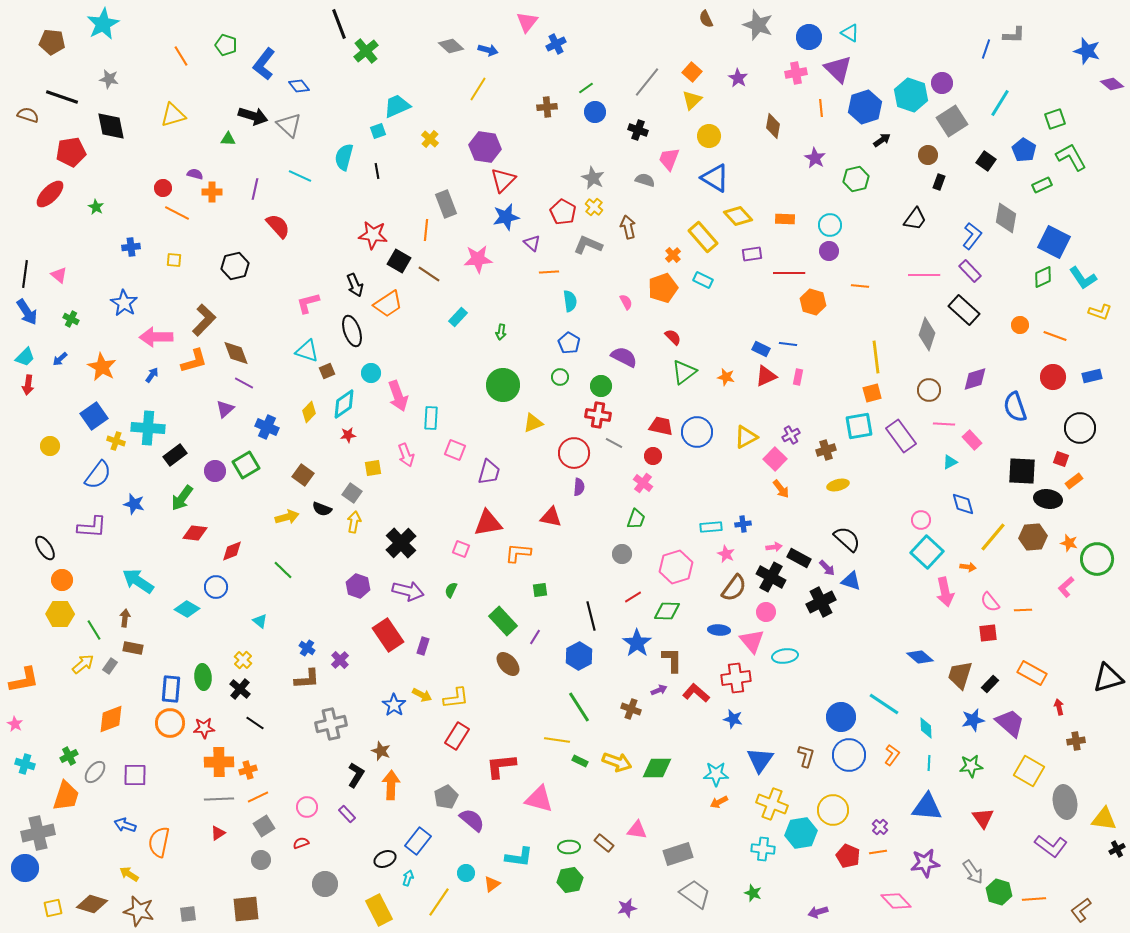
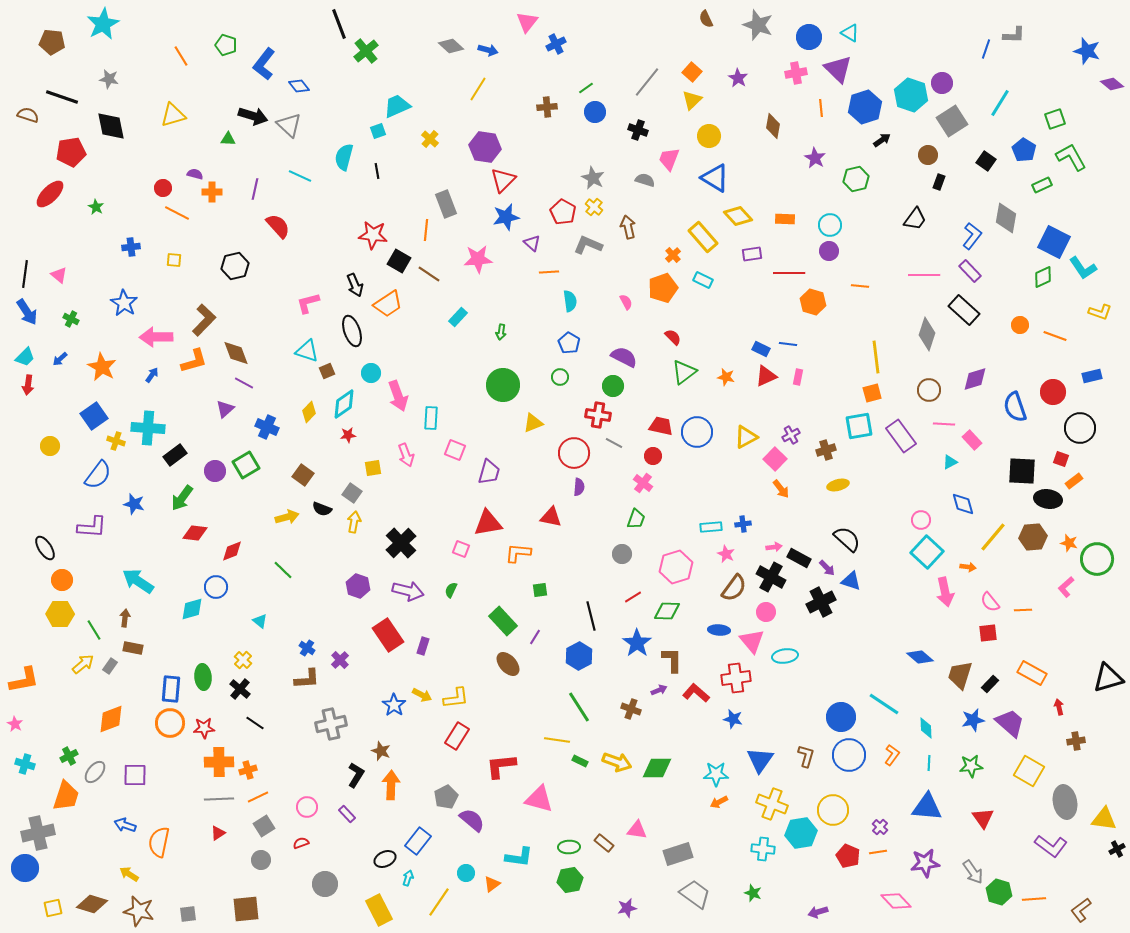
cyan L-shape at (1083, 278): moved 10 px up
red circle at (1053, 377): moved 15 px down
green circle at (601, 386): moved 12 px right
cyan diamond at (187, 609): moved 5 px right; rotated 45 degrees counterclockwise
